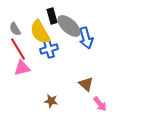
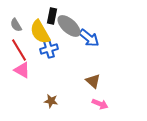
black rectangle: rotated 28 degrees clockwise
gray semicircle: moved 1 px right, 4 px up
blue arrow: moved 3 px right; rotated 35 degrees counterclockwise
red line: moved 1 px right, 1 px down
pink triangle: moved 2 px down; rotated 42 degrees clockwise
brown triangle: moved 7 px right, 3 px up
pink arrow: rotated 28 degrees counterclockwise
